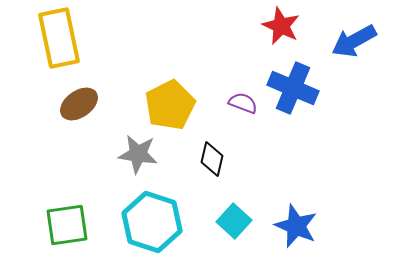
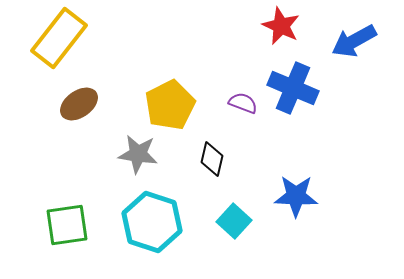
yellow rectangle: rotated 50 degrees clockwise
blue star: moved 30 px up; rotated 21 degrees counterclockwise
